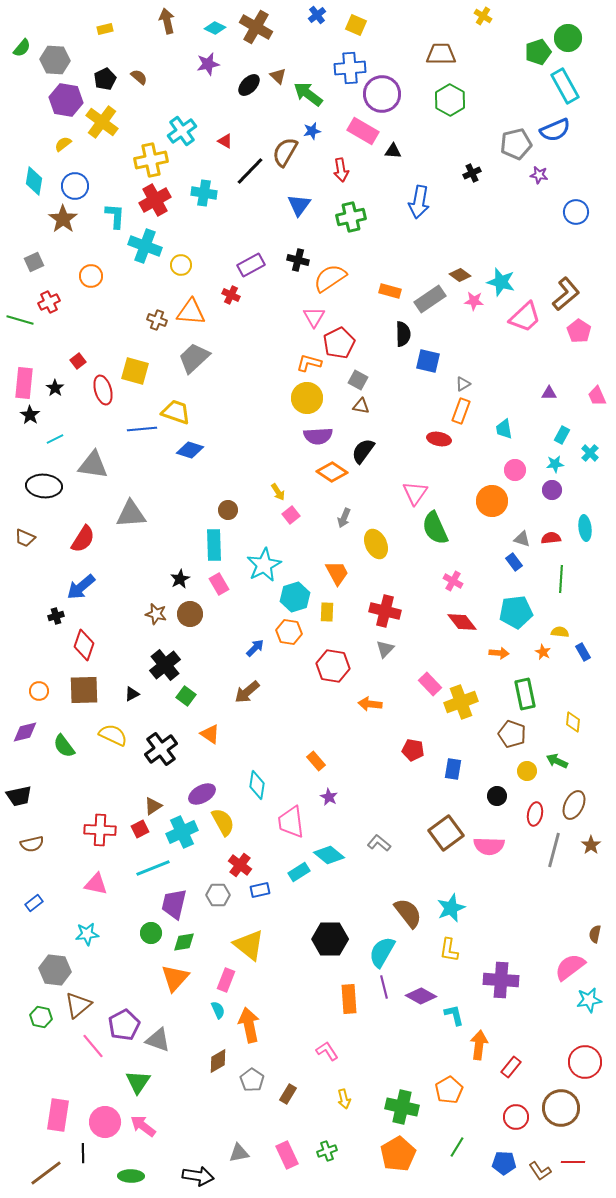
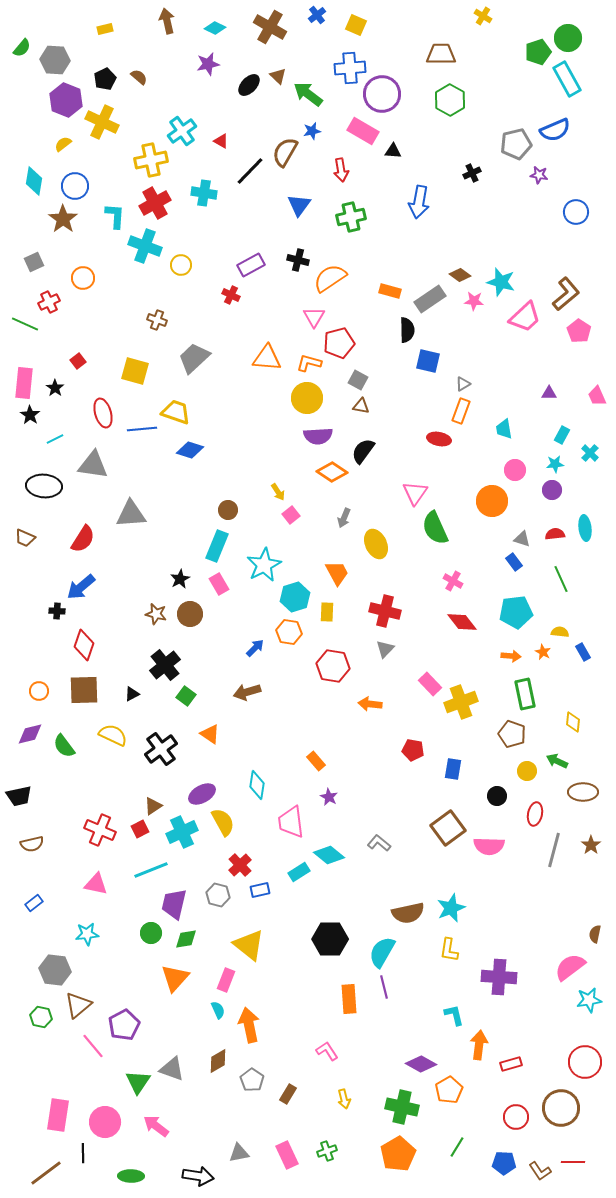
brown cross at (256, 27): moved 14 px right
cyan rectangle at (565, 86): moved 2 px right, 7 px up
purple hexagon at (66, 100): rotated 12 degrees clockwise
yellow cross at (102, 122): rotated 12 degrees counterclockwise
red triangle at (225, 141): moved 4 px left
red cross at (155, 200): moved 3 px down
orange circle at (91, 276): moved 8 px left, 2 px down
orange triangle at (191, 312): moved 76 px right, 46 px down
green line at (20, 320): moved 5 px right, 4 px down; rotated 8 degrees clockwise
black semicircle at (403, 334): moved 4 px right, 4 px up
red pentagon at (339, 343): rotated 12 degrees clockwise
red ellipse at (103, 390): moved 23 px down
red semicircle at (551, 538): moved 4 px right, 4 px up
cyan rectangle at (214, 545): moved 3 px right, 1 px down; rotated 24 degrees clockwise
green line at (561, 579): rotated 28 degrees counterclockwise
black cross at (56, 616): moved 1 px right, 5 px up; rotated 21 degrees clockwise
orange arrow at (499, 653): moved 12 px right, 3 px down
brown arrow at (247, 692): rotated 24 degrees clockwise
purple diamond at (25, 732): moved 5 px right, 2 px down
brown ellipse at (574, 805): moved 9 px right, 13 px up; rotated 64 degrees clockwise
red cross at (100, 830): rotated 20 degrees clockwise
brown square at (446, 833): moved 2 px right, 5 px up
red cross at (240, 865): rotated 10 degrees clockwise
cyan line at (153, 868): moved 2 px left, 2 px down
gray hexagon at (218, 895): rotated 15 degrees clockwise
brown semicircle at (408, 913): rotated 116 degrees clockwise
green diamond at (184, 942): moved 2 px right, 3 px up
purple cross at (501, 980): moved 2 px left, 3 px up
purple diamond at (421, 996): moved 68 px down
gray triangle at (158, 1040): moved 14 px right, 29 px down
red rectangle at (511, 1067): moved 3 px up; rotated 35 degrees clockwise
pink arrow at (143, 1126): moved 13 px right
